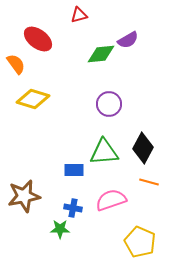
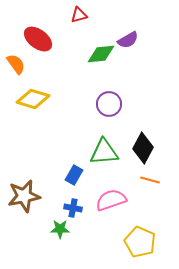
blue rectangle: moved 5 px down; rotated 60 degrees counterclockwise
orange line: moved 1 px right, 2 px up
